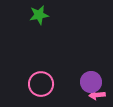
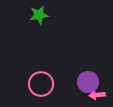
purple circle: moved 3 px left
